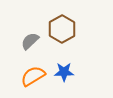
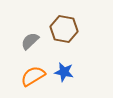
brown hexagon: moved 2 px right; rotated 20 degrees counterclockwise
blue star: rotated 12 degrees clockwise
